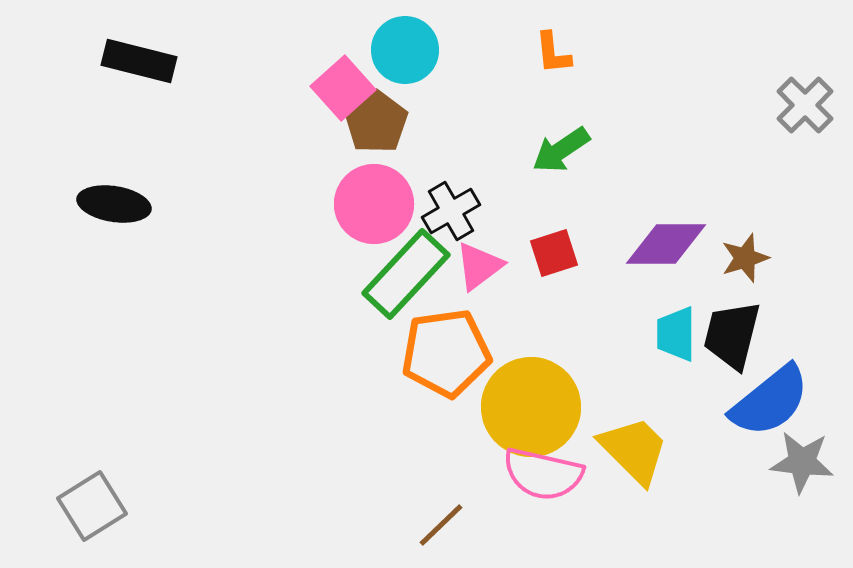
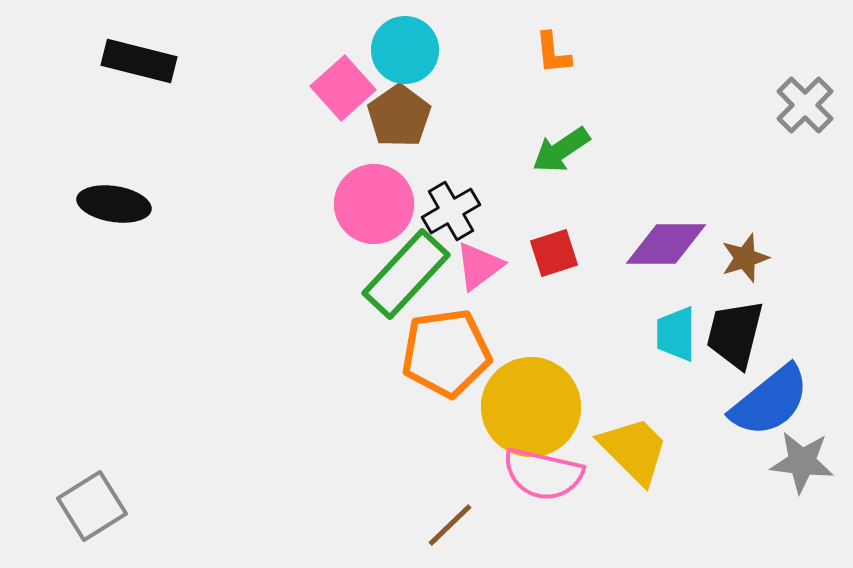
brown pentagon: moved 23 px right, 6 px up
black trapezoid: moved 3 px right, 1 px up
brown line: moved 9 px right
